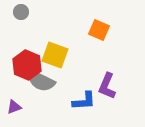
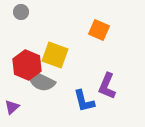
blue L-shape: rotated 80 degrees clockwise
purple triangle: moved 2 px left; rotated 21 degrees counterclockwise
